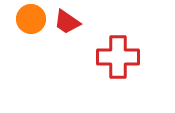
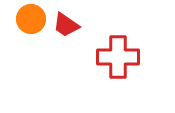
red trapezoid: moved 1 px left, 3 px down
